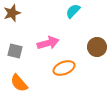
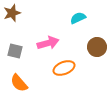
cyan semicircle: moved 5 px right, 7 px down; rotated 21 degrees clockwise
